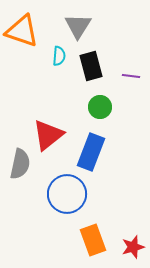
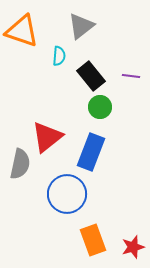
gray triangle: moved 3 px right; rotated 20 degrees clockwise
black rectangle: moved 10 px down; rotated 24 degrees counterclockwise
red triangle: moved 1 px left, 2 px down
